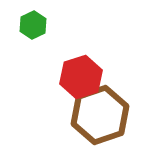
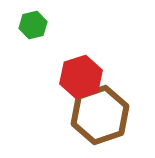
green hexagon: rotated 12 degrees clockwise
